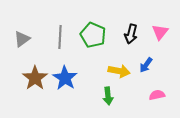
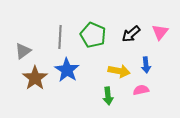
black arrow: rotated 36 degrees clockwise
gray triangle: moved 1 px right, 12 px down
blue arrow: rotated 42 degrees counterclockwise
blue star: moved 2 px right, 8 px up
pink semicircle: moved 16 px left, 5 px up
